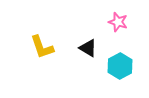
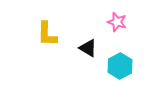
pink star: moved 1 px left
yellow L-shape: moved 5 px right, 13 px up; rotated 20 degrees clockwise
